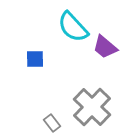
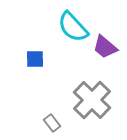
gray cross: moved 7 px up
